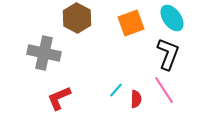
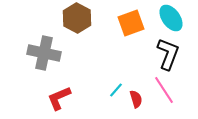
cyan ellipse: moved 1 px left
red semicircle: rotated 18 degrees counterclockwise
